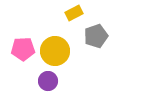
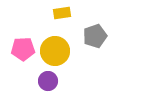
yellow rectangle: moved 12 px left; rotated 18 degrees clockwise
gray pentagon: moved 1 px left
